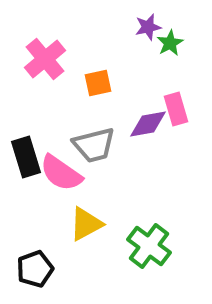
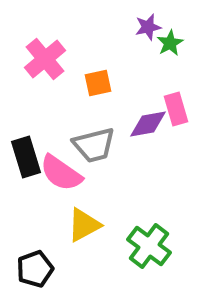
yellow triangle: moved 2 px left, 1 px down
